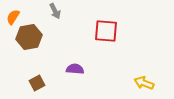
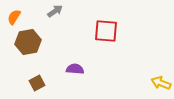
gray arrow: rotated 98 degrees counterclockwise
orange semicircle: moved 1 px right
brown hexagon: moved 1 px left, 5 px down
yellow arrow: moved 17 px right
